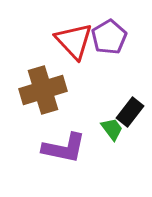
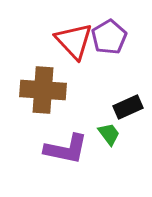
brown cross: rotated 21 degrees clockwise
black rectangle: moved 2 px left, 5 px up; rotated 28 degrees clockwise
green trapezoid: moved 3 px left, 5 px down
purple L-shape: moved 2 px right, 1 px down
